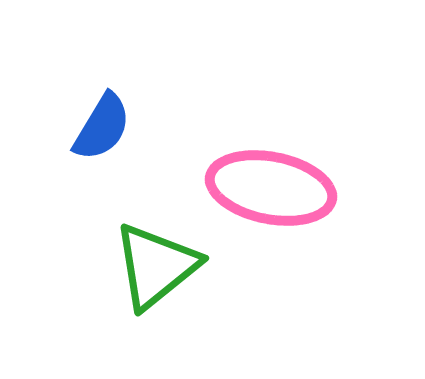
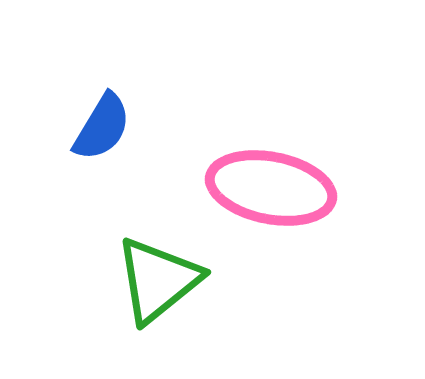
green triangle: moved 2 px right, 14 px down
